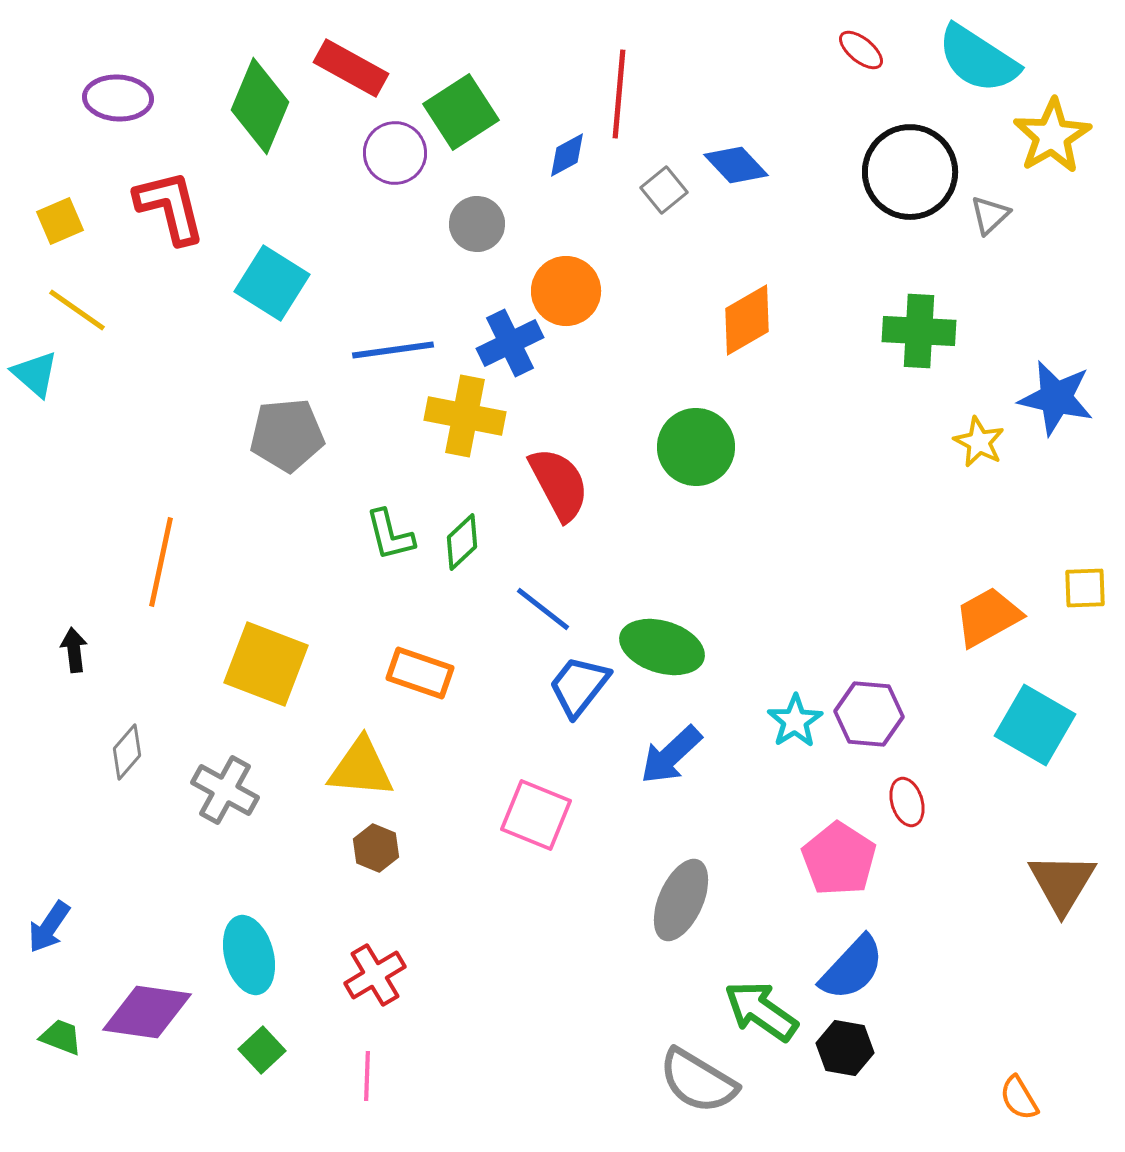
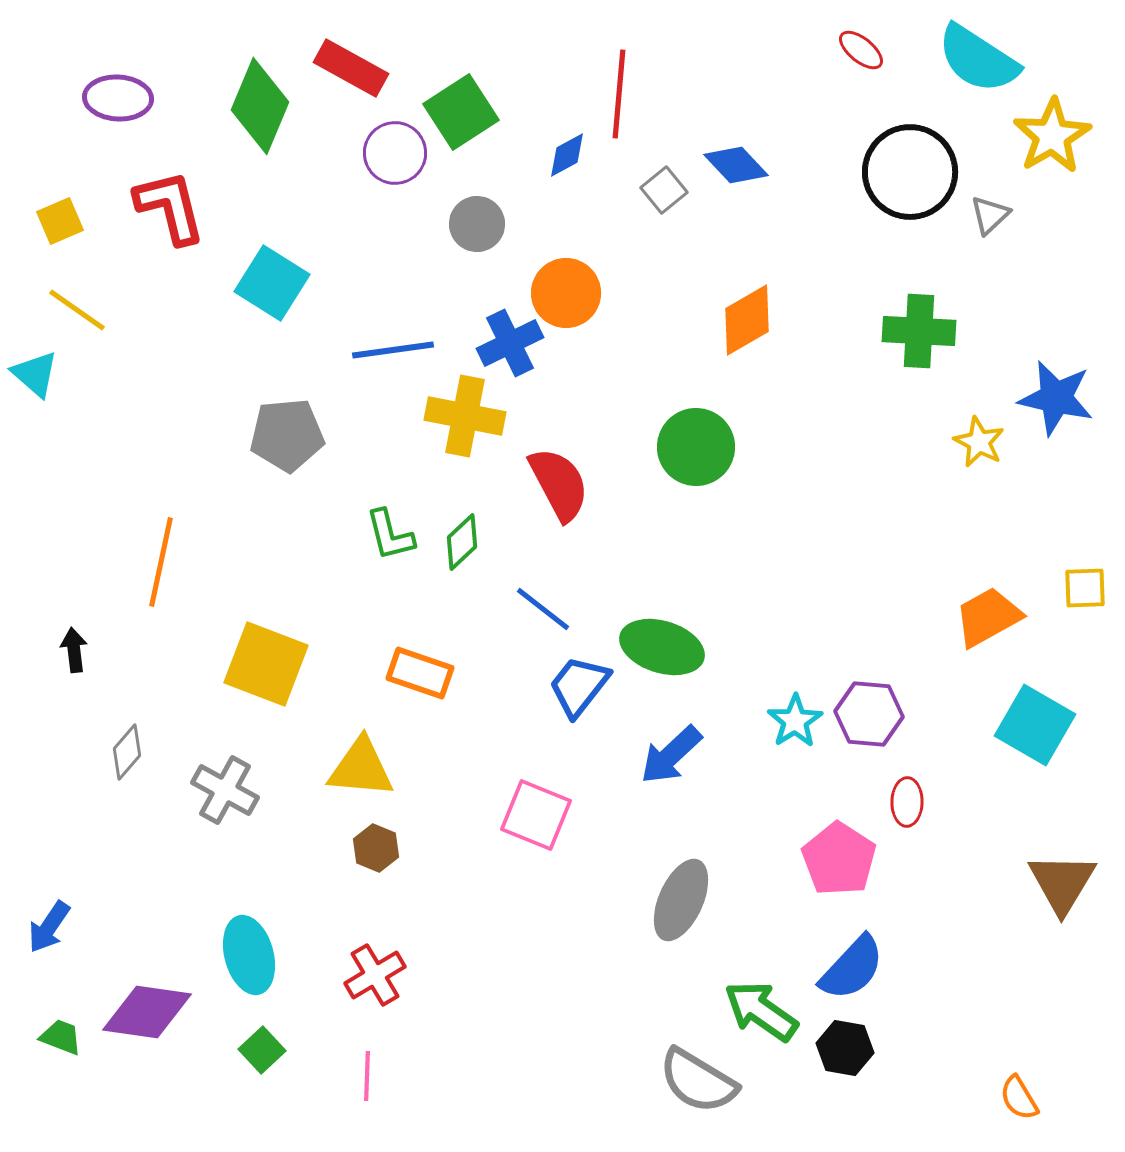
orange circle at (566, 291): moved 2 px down
red ellipse at (907, 802): rotated 18 degrees clockwise
